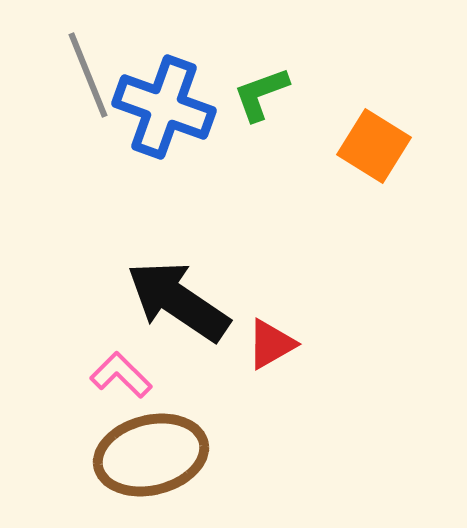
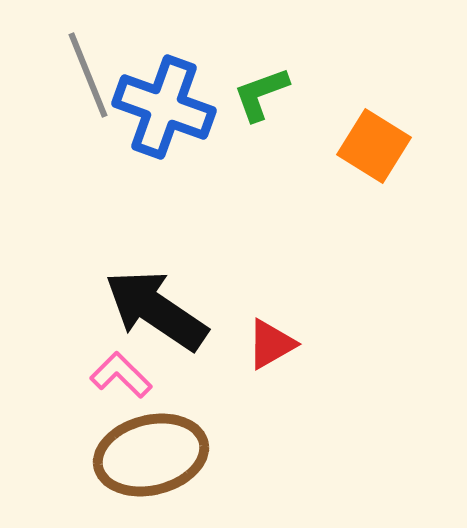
black arrow: moved 22 px left, 9 px down
